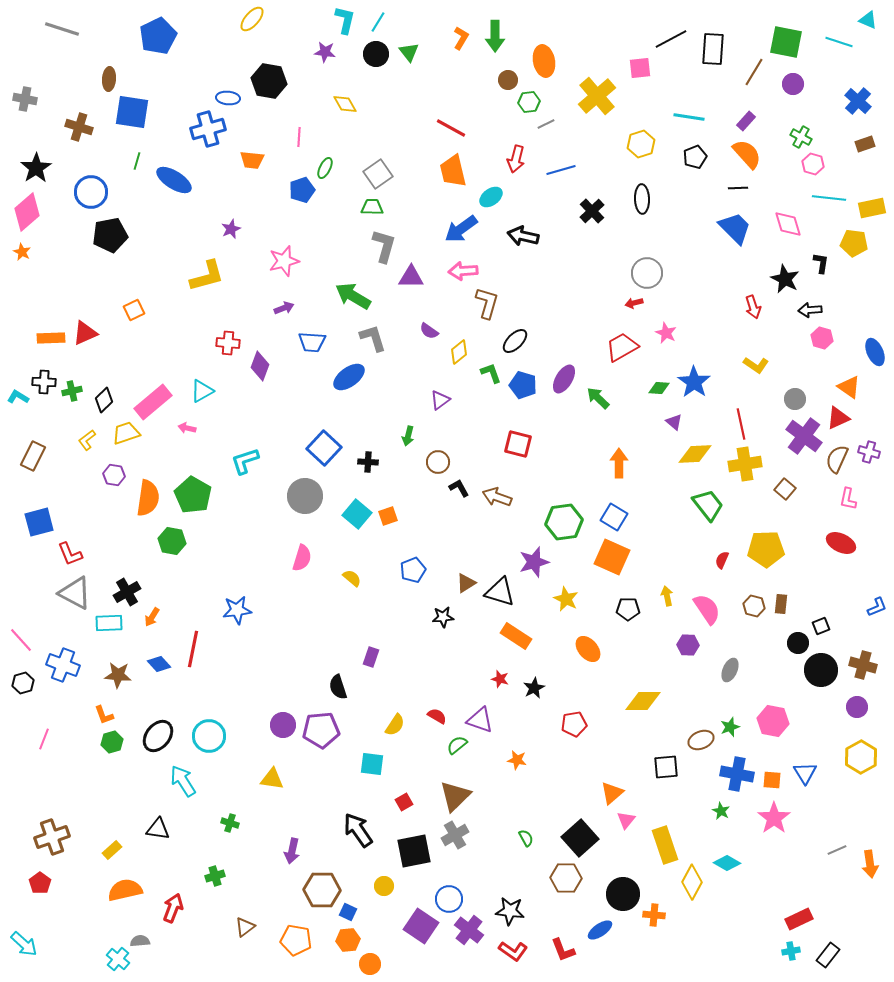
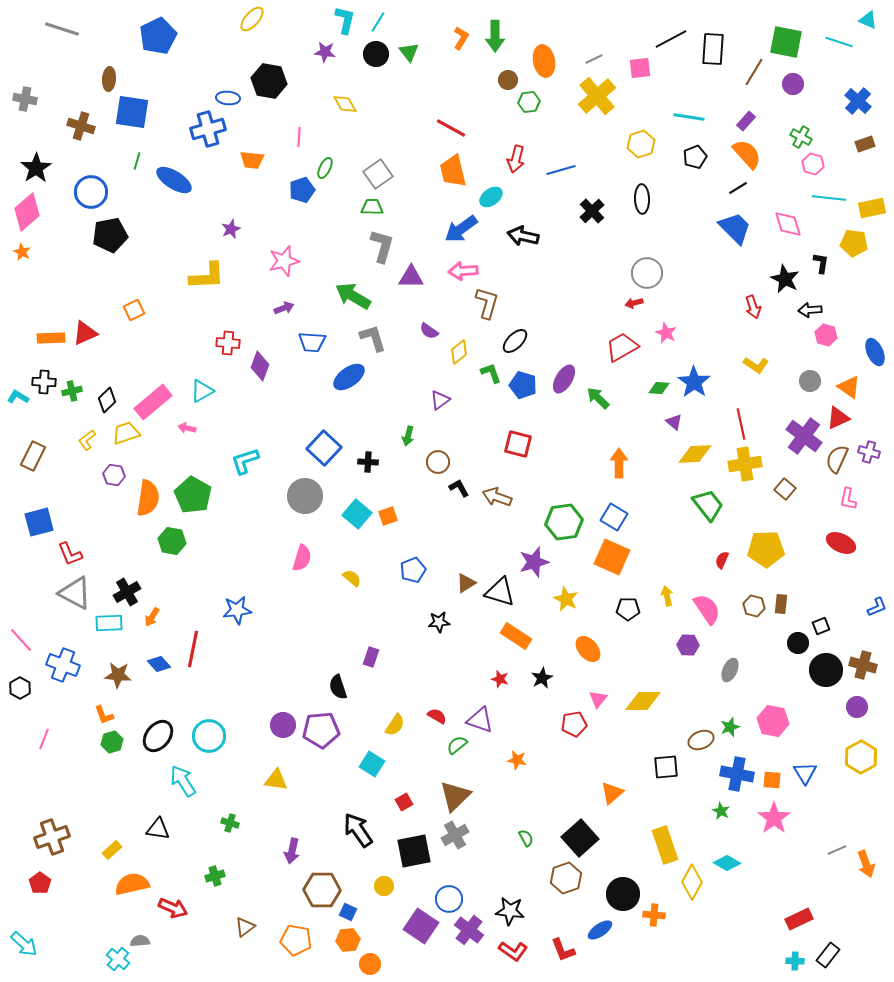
gray line at (546, 124): moved 48 px right, 65 px up
brown cross at (79, 127): moved 2 px right, 1 px up
black line at (738, 188): rotated 30 degrees counterclockwise
gray L-shape at (384, 246): moved 2 px left
yellow L-shape at (207, 276): rotated 12 degrees clockwise
pink hexagon at (822, 338): moved 4 px right, 3 px up
gray circle at (795, 399): moved 15 px right, 18 px up
black diamond at (104, 400): moved 3 px right
black star at (443, 617): moved 4 px left, 5 px down
black circle at (821, 670): moved 5 px right
black hexagon at (23, 683): moved 3 px left, 5 px down; rotated 15 degrees counterclockwise
black star at (534, 688): moved 8 px right, 10 px up
cyan square at (372, 764): rotated 25 degrees clockwise
yellow triangle at (272, 779): moved 4 px right, 1 px down
pink triangle at (626, 820): moved 28 px left, 121 px up
orange arrow at (870, 864): moved 4 px left; rotated 12 degrees counterclockwise
brown hexagon at (566, 878): rotated 20 degrees counterclockwise
orange semicircle at (125, 890): moved 7 px right, 6 px up
red arrow at (173, 908): rotated 92 degrees clockwise
cyan cross at (791, 951): moved 4 px right, 10 px down; rotated 12 degrees clockwise
